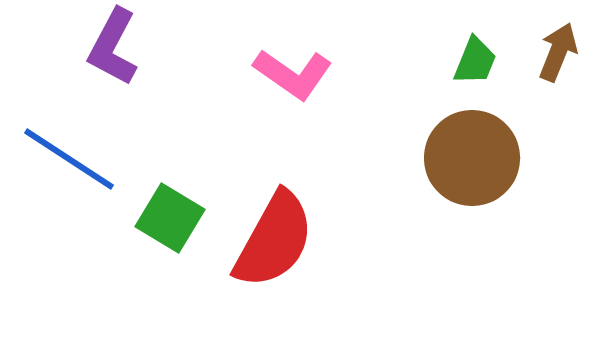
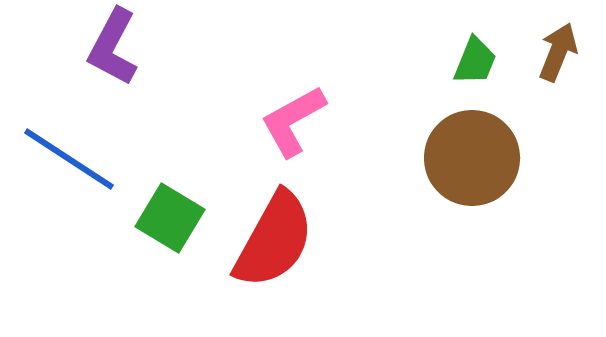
pink L-shape: moved 47 px down; rotated 116 degrees clockwise
